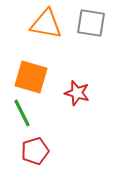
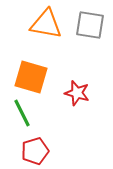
gray square: moved 1 px left, 2 px down
